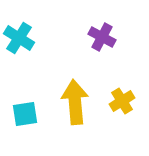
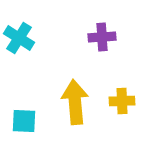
purple cross: rotated 32 degrees counterclockwise
yellow cross: rotated 30 degrees clockwise
cyan square: moved 1 px left, 7 px down; rotated 12 degrees clockwise
